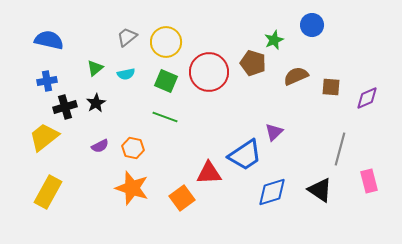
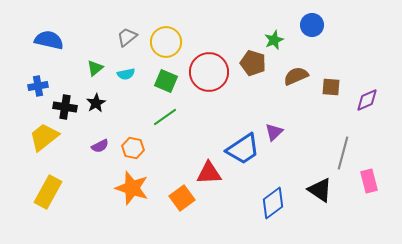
blue cross: moved 9 px left, 5 px down
purple diamond: moved 2 px down
black cross: rotated 25 degrees clockwise
green line: rotated 55 degrees counterclockwise
gray line: moved 3 px right, 4 px down
blue trapezoid: moved 2 px left, 6 px up
blue diamond: moved 1 px right, 11 px down; rotated 20 degrees counterclockwise
